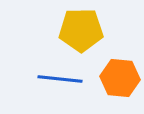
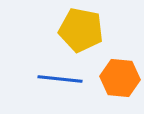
yellow pentagon: rotated 12 degrees clockwise
